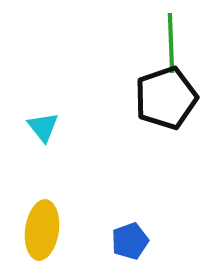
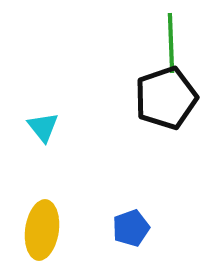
blue pentagon: moved 1 px right, 13 px up
